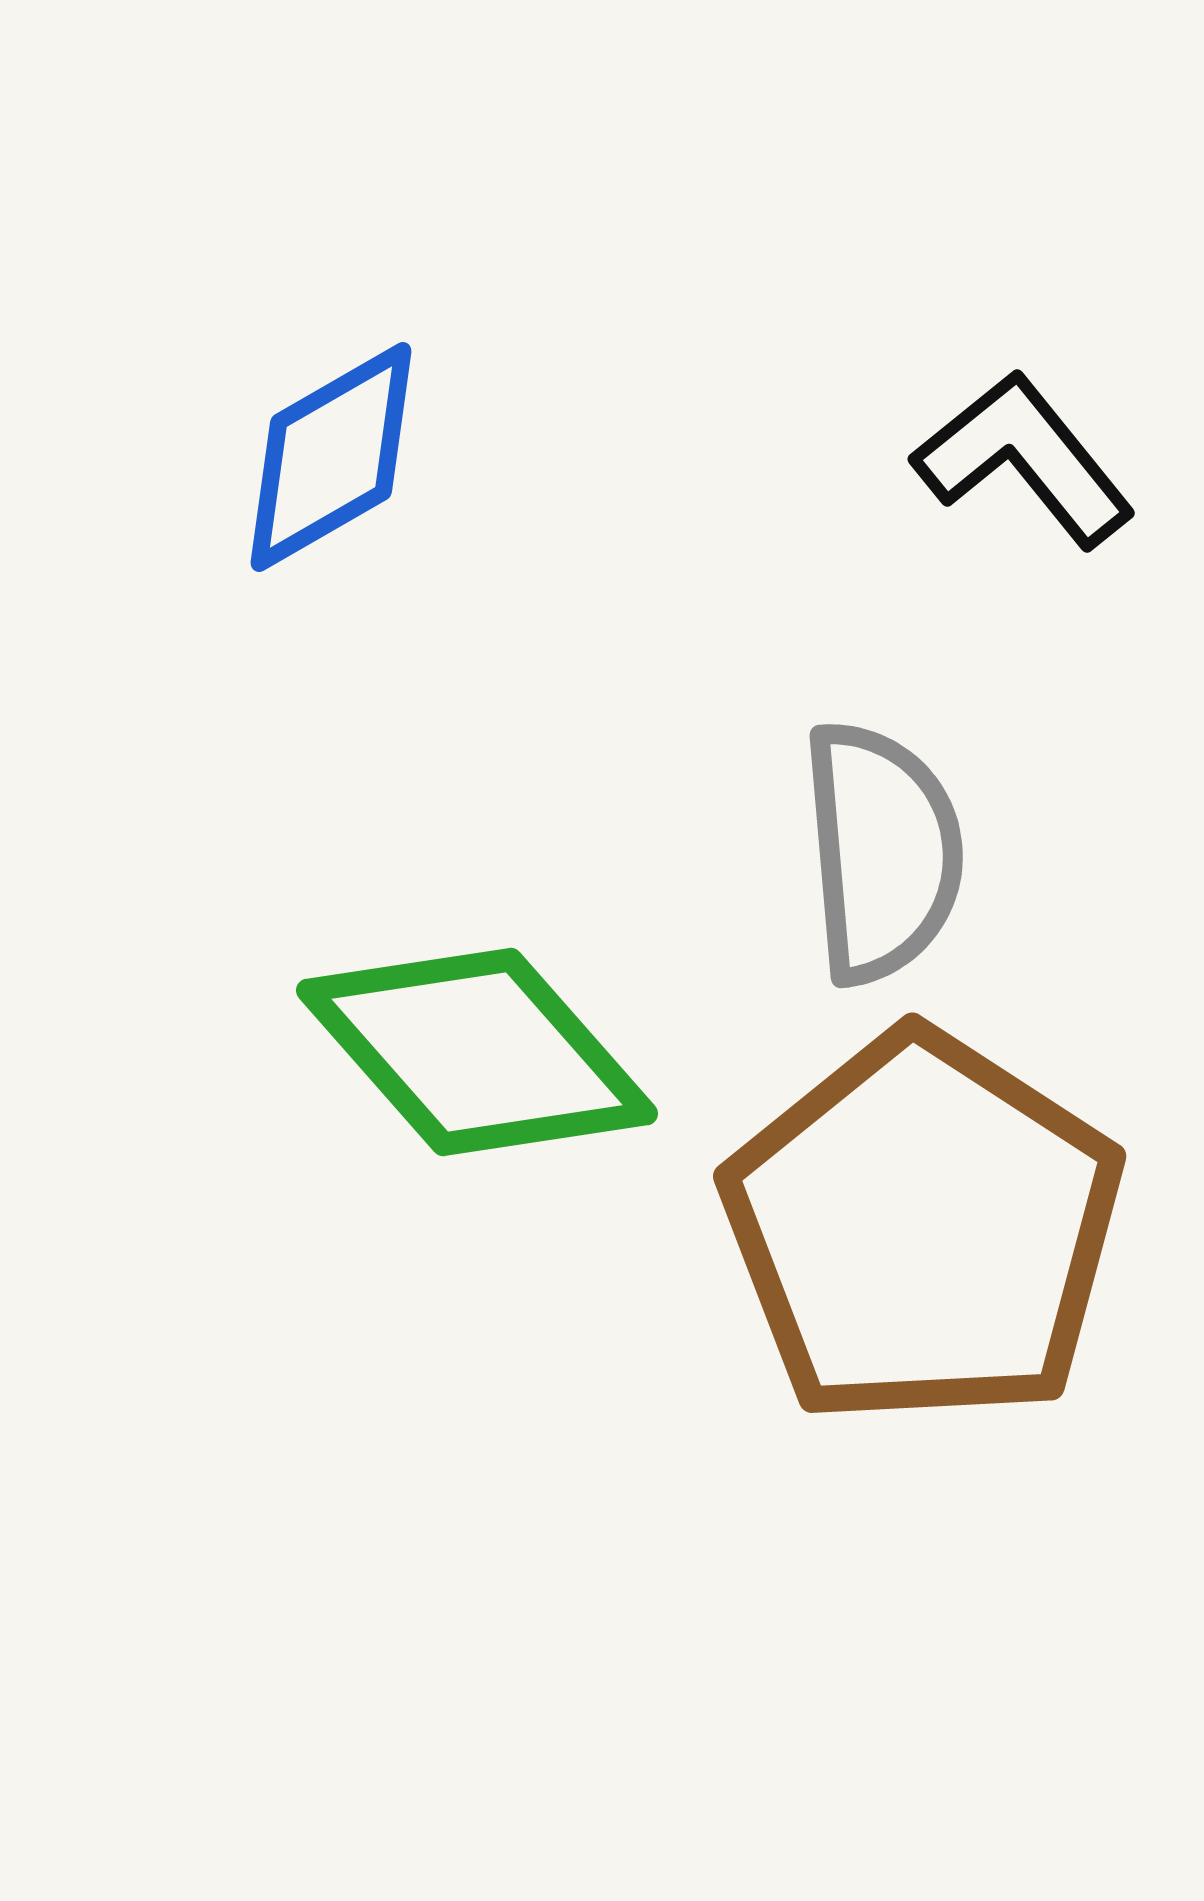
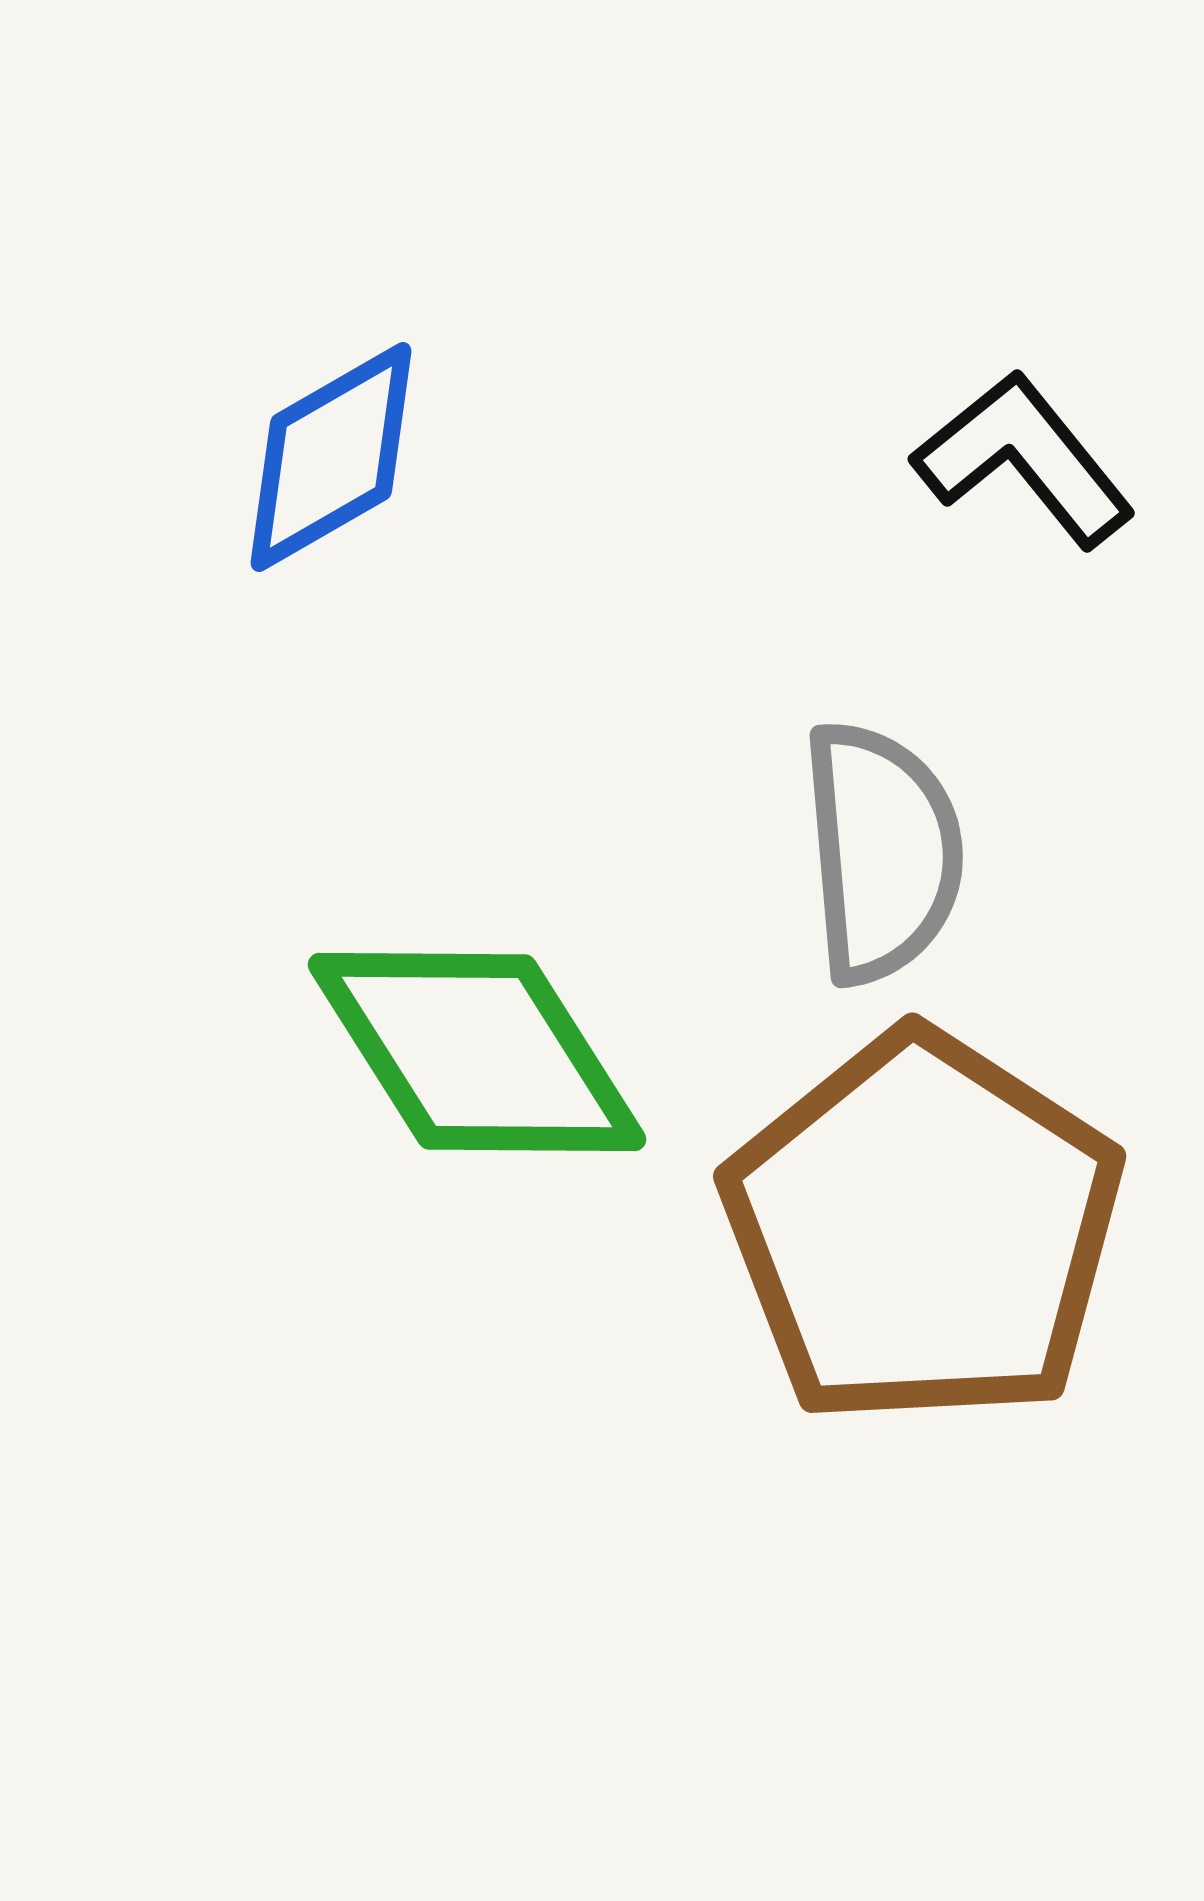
green diamond: rotated 9 degrees clockwise
